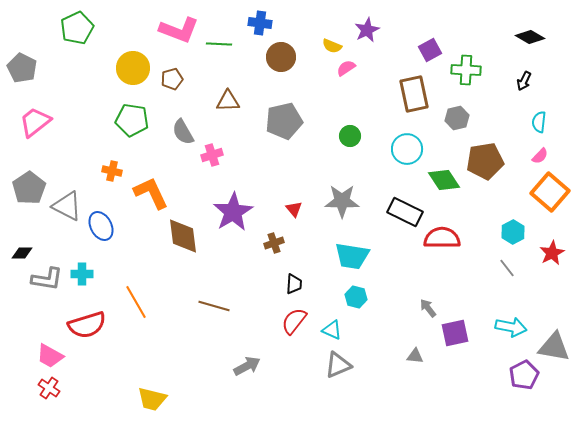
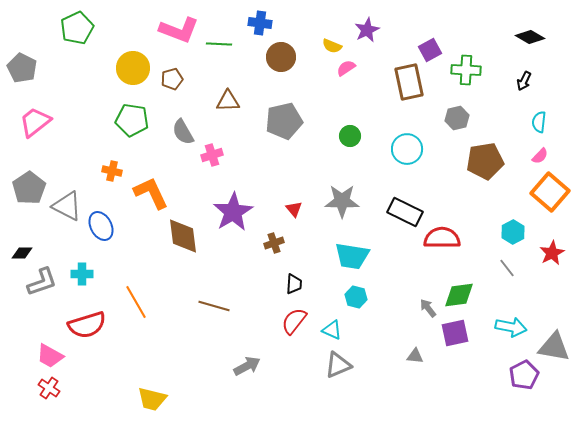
brown rectangle at (414, 94): moved 5 px left, 12 px up
green diamond at (444, 180): moved 15 px right, 115 px down; rotated 64 degrees counterclockwise
gray L-shape at (47, 279): moved 5 px left, 3 px down; rotated 28 degrees counterclockwise
